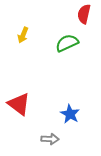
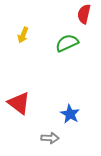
red triangle: moved 1 px up
gray arrow: moved 1 px up
